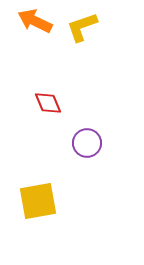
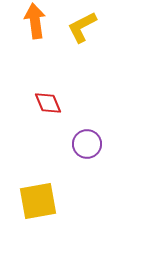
orange arrow: rotated 56 degrees clockwise
yellow L-shape: rotated 8 degrees counterclockwise
purple circle: moved 1 px down
